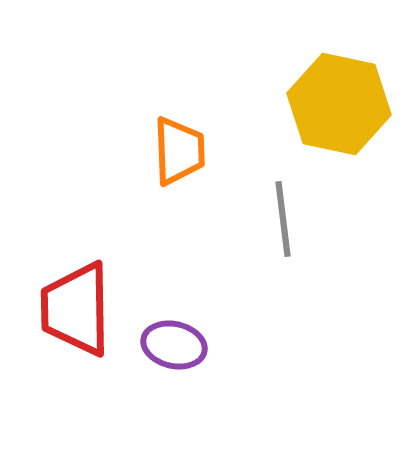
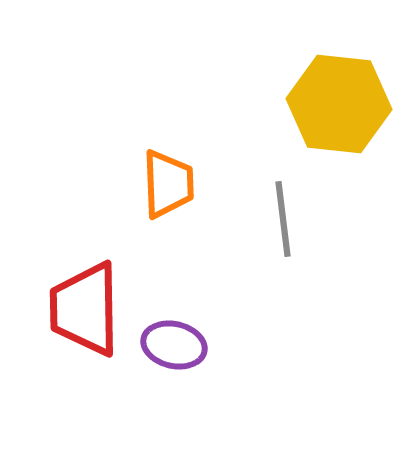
yellow hexagon: rotated 6 degrees counterclockwise
orange trapezoid: moved 11 px left, 33 px down
red trapezoid: moved 9 px right
